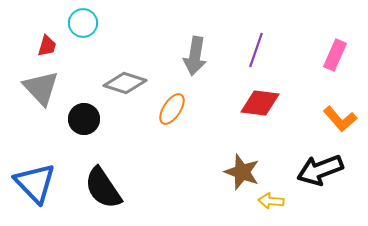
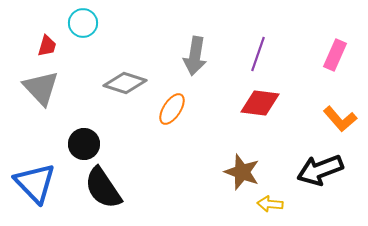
purple line: moved 2 px right, 4 px down
black circle: moved 25 px down
yellow arrow: moved 1 px left, 3 px down
